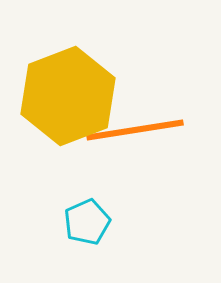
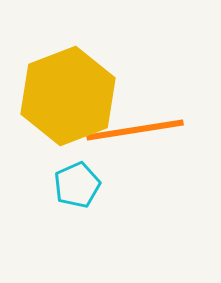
cyan pentagon: moved 10 px left, 37 px up
